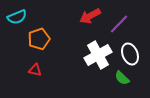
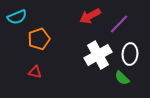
white ellipse: rotated 25 degrees clockwise
red triangle: moved 2 px down
